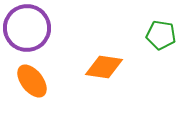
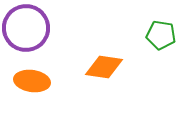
purple circle: moved 1 px left
orange ellipse: rotated 44 degrees counterclockwise
